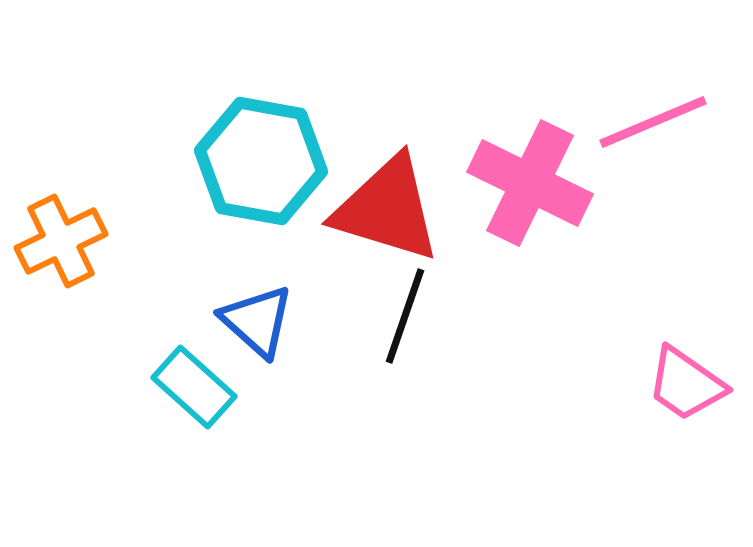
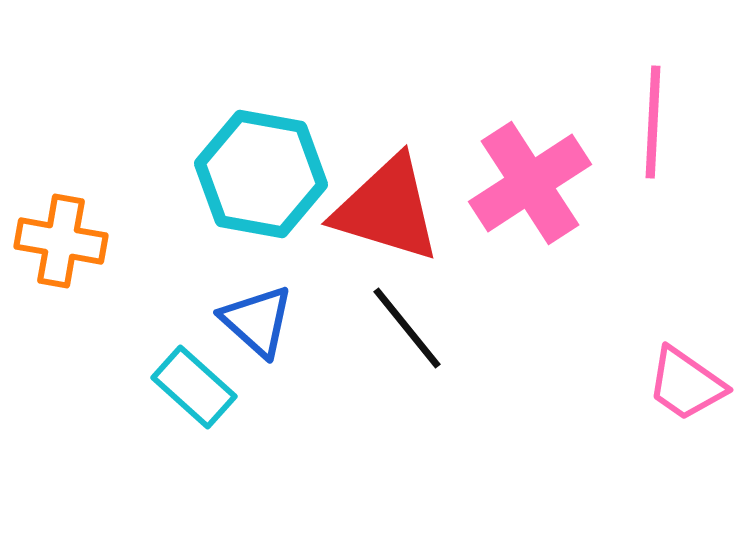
pink line: rotated 64 degrees counterclockwise
cyan hexagon: moved 13 px down
pink cross: rotated 31 degrees clockwise
orange cross: rotated 36 degrees clockwise
black line: moved 2 px right, 12 px down; rotated 58 degrees counterclockwise
